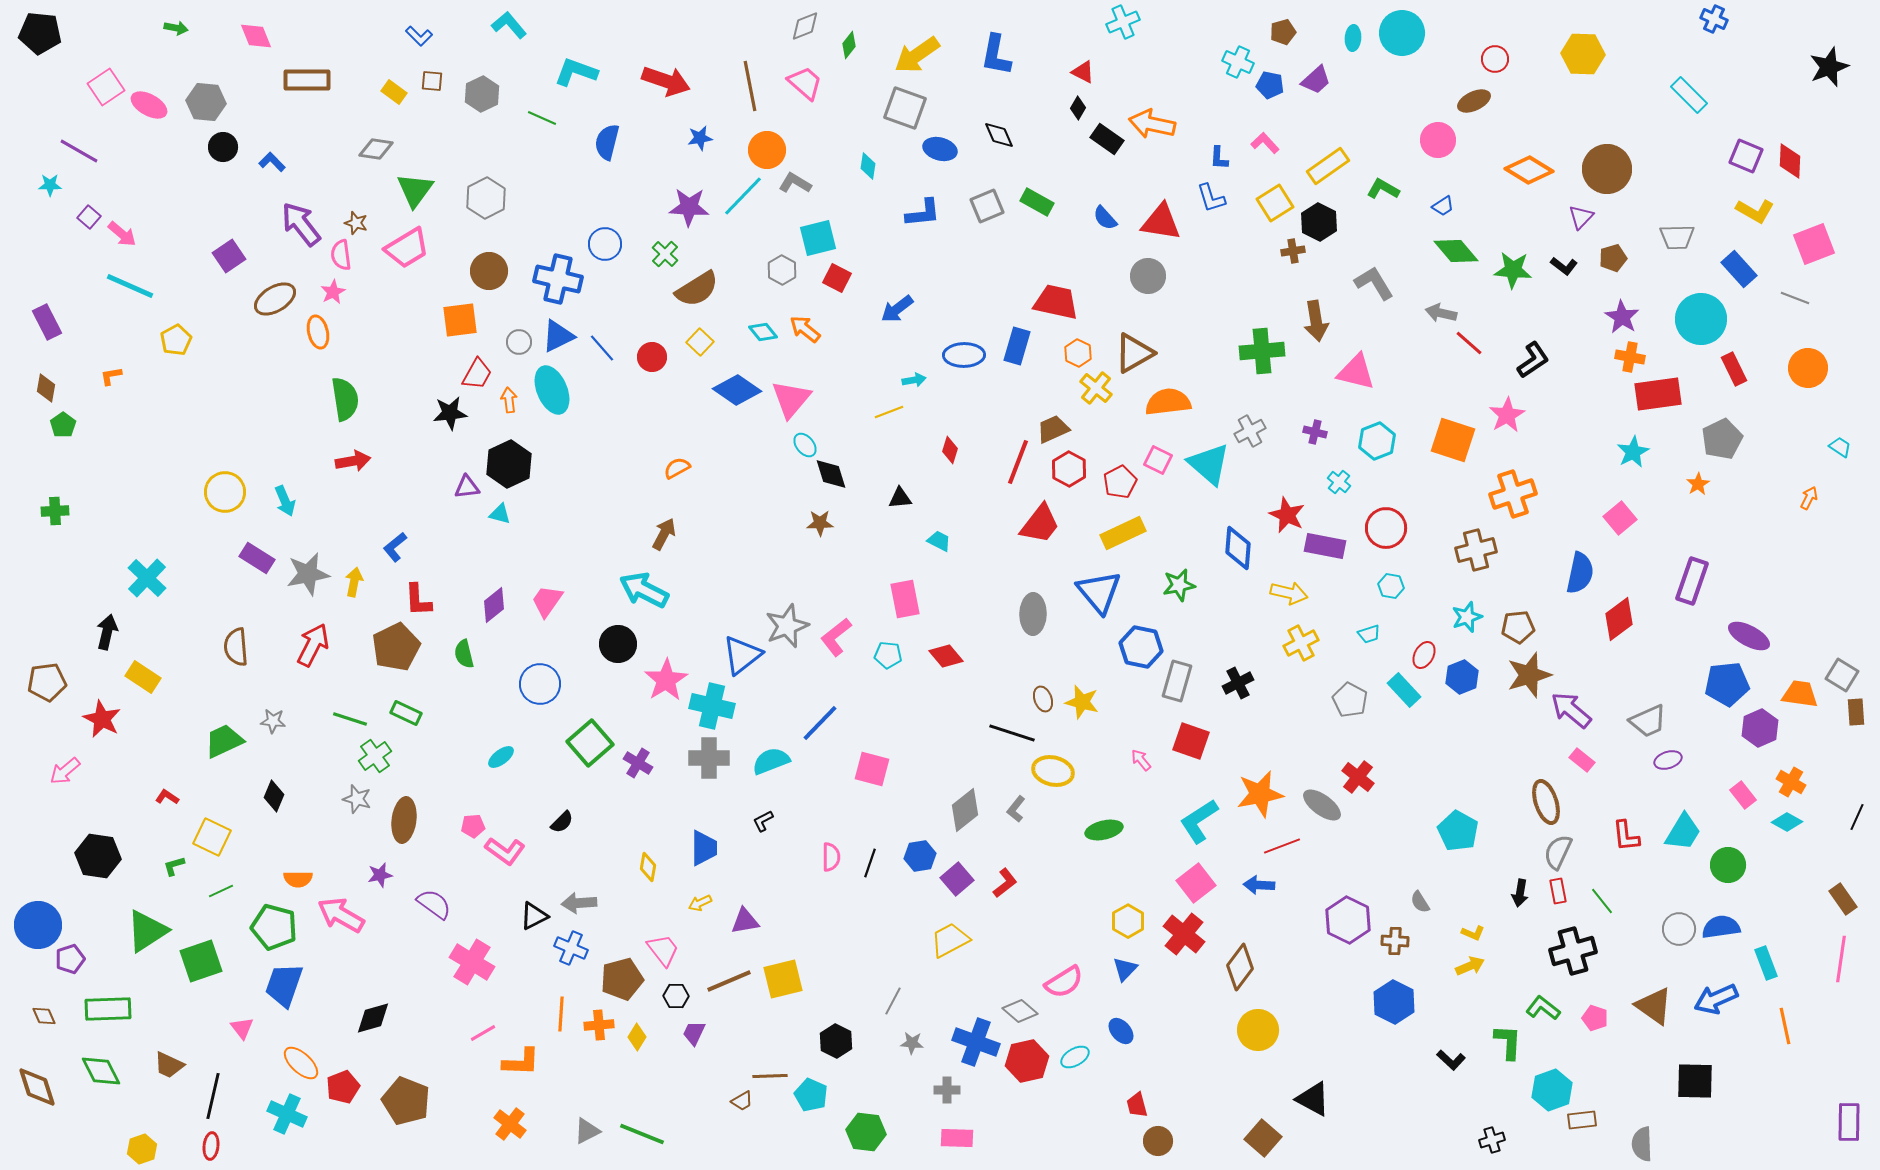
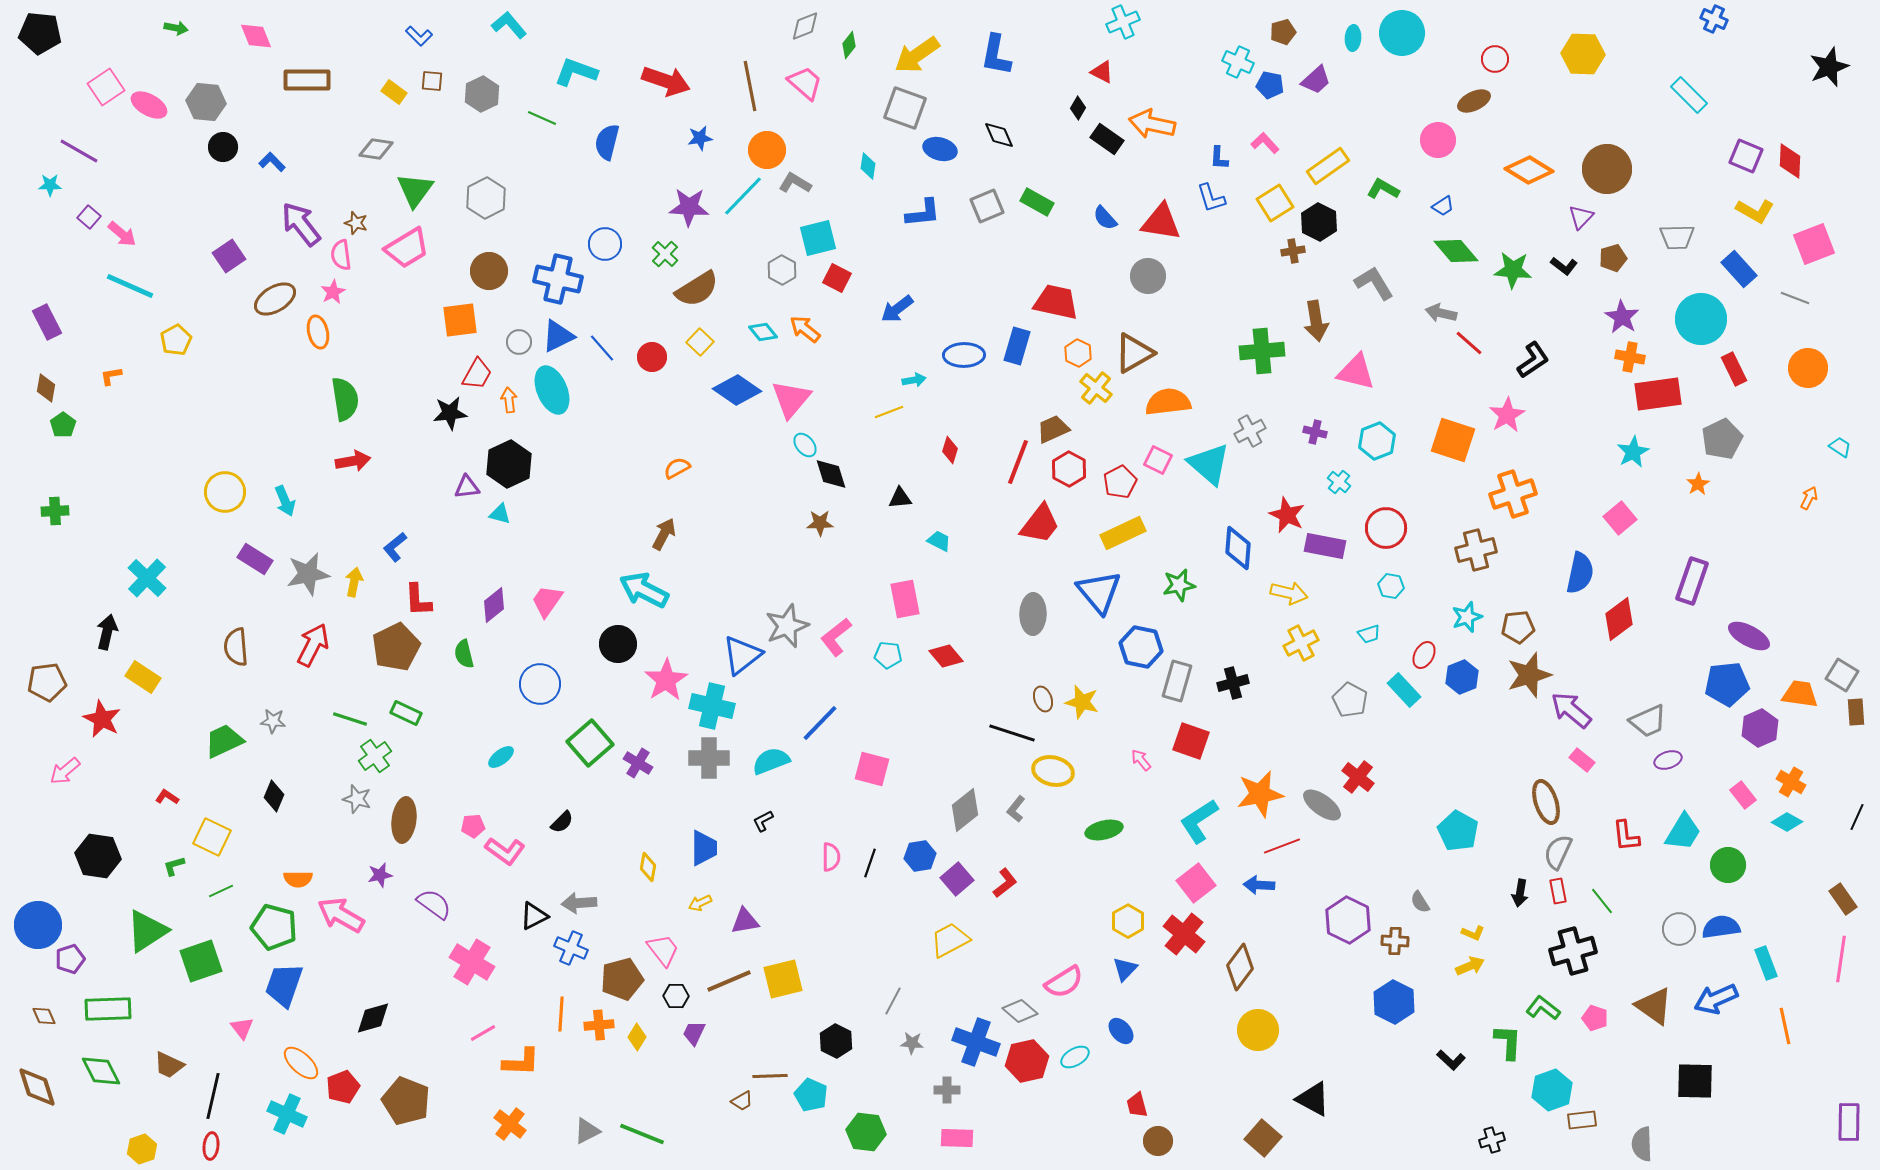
red triangle at (1083, 72): moved 19 px right
purple rectangle at (257, 558): moved 2 px left, 1 px down
black cross at (1238, 683): moved 5 px left; rotated 12 degrees clockwise
